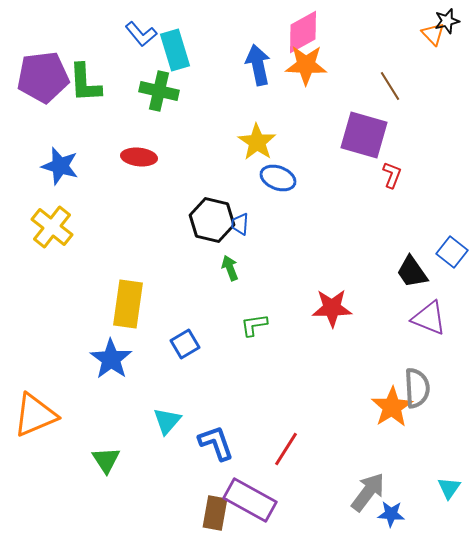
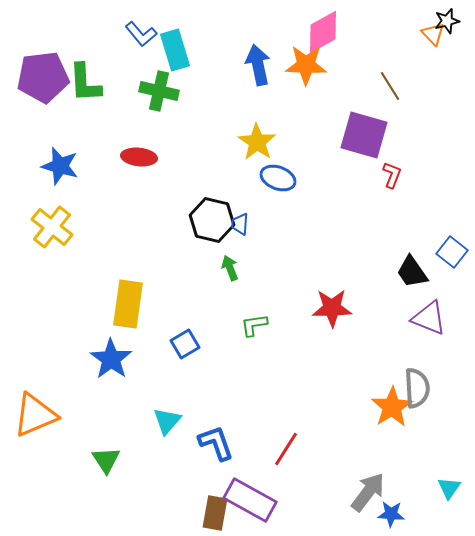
pink diamond at (303, 32): moved 20 px right
